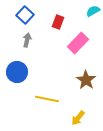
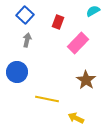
yellow arrow: moved 2 px left; rotated 77 degrees clockwise
